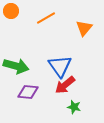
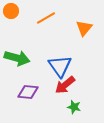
green arrow: moved 1 px right, 8 px up
